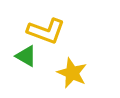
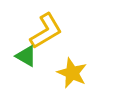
yellow L-shape: rotated 51 degrees counterclockwise
